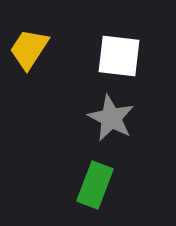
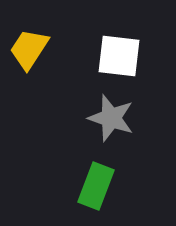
gray star: rotated 9 degrees counterclockwise
green rectangle: moved 1 px right, 1 px down
